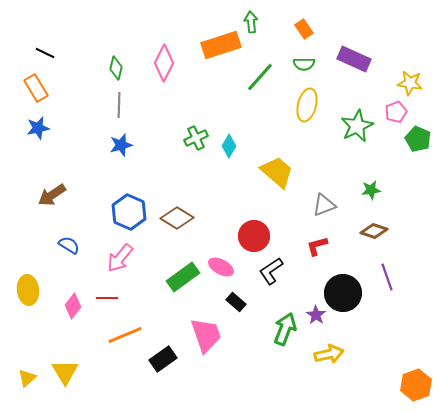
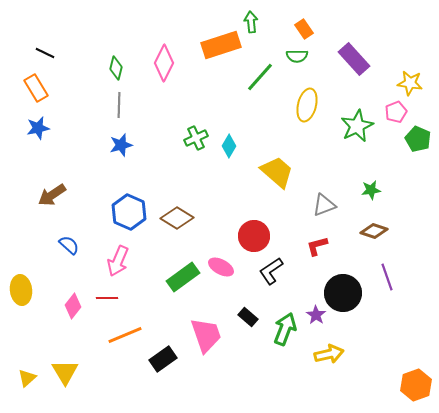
purple rectangle at (354, 59): rotated 24 degrees clockwise
green semicircle at (304, 64): moved 7 px left, 8 px up
blue semicircle at (69, 245): rotated 10 degrees clockwise
pink arrow at (120, 258): moved 2 px left, 3 px down; rotated 16 degrees counterclockwise
yellow ellipse at (28, 290): moved 7 px left
black rectangle at (236, 302): moved 12 px right, 15 px down
